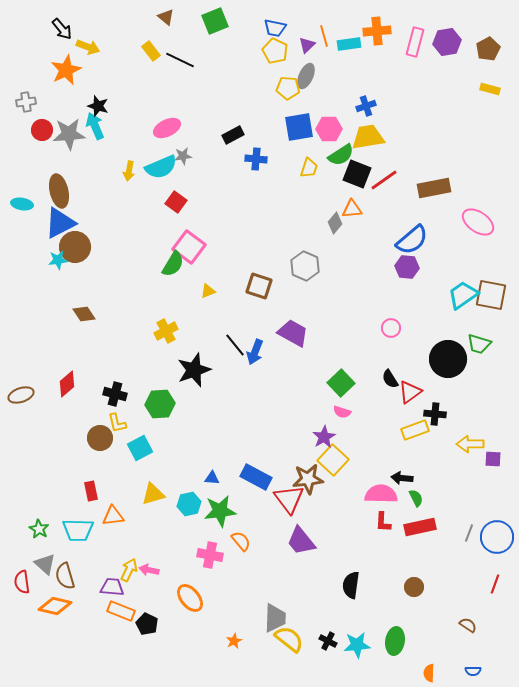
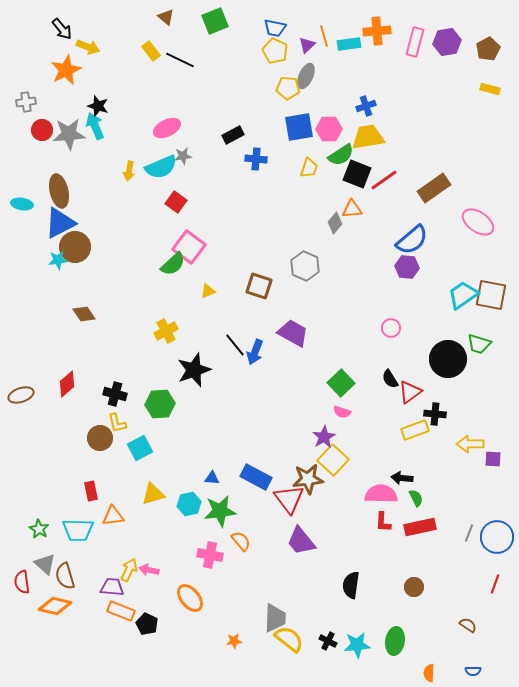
brown rectangle at (434, 188): rotated 24 degrees counterclockwise
green semicircle at (173, 264): rotated 16 degrees clockwise
orange star at (234, 641): rotated 21 degrees clockwise
